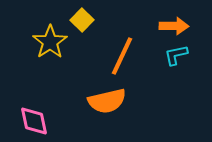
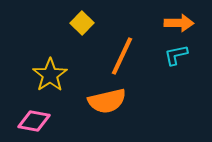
yellow square: moved 3 px down
orange arrow: moved 5 px right, 3 px up
yellow star: moved 33 px down
pink diamond: rotated 68 degrees counterclockwise
